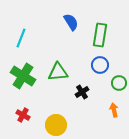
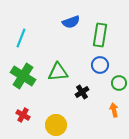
blue semicircle: rotated 102 degrees clockwise
